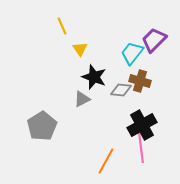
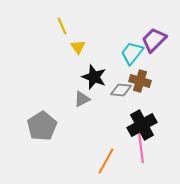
yellow triangle: moved 2 px left, 2 px up
